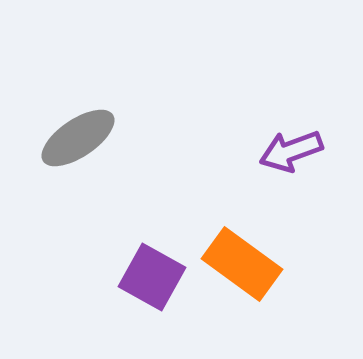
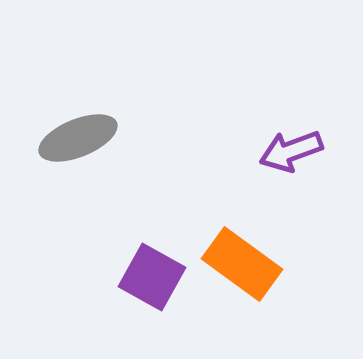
gray ellipse: rotated 12 degrees clockwise
